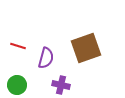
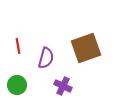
red line: rotated 63 degrees clockwise
purple cross: moved 2 px right, 1 px down; rotated 12 degrees clockwise
